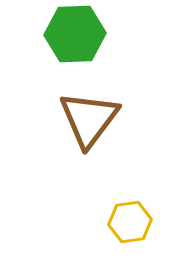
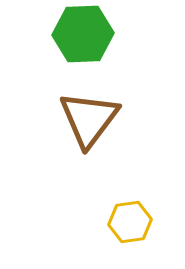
green hexagon: moved 8 px right
